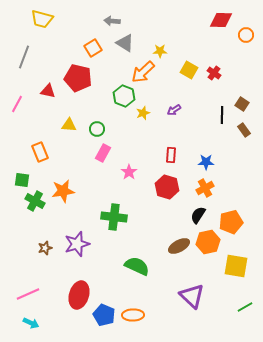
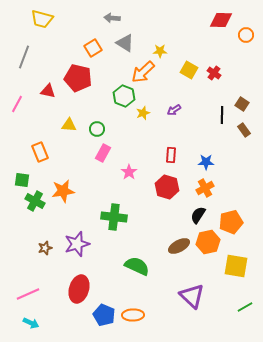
gray arrow at (112, 21): moved 3 px up
red ellipse at (79, 295): moved 6 px up
